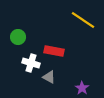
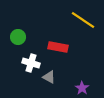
red rectangle: moved 4 px right, 4 px up
